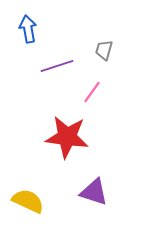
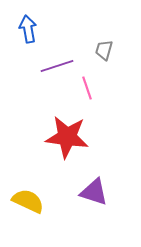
pink line: moved 5 px left, 4 px up; rotated 55 degrees counterclockwise
